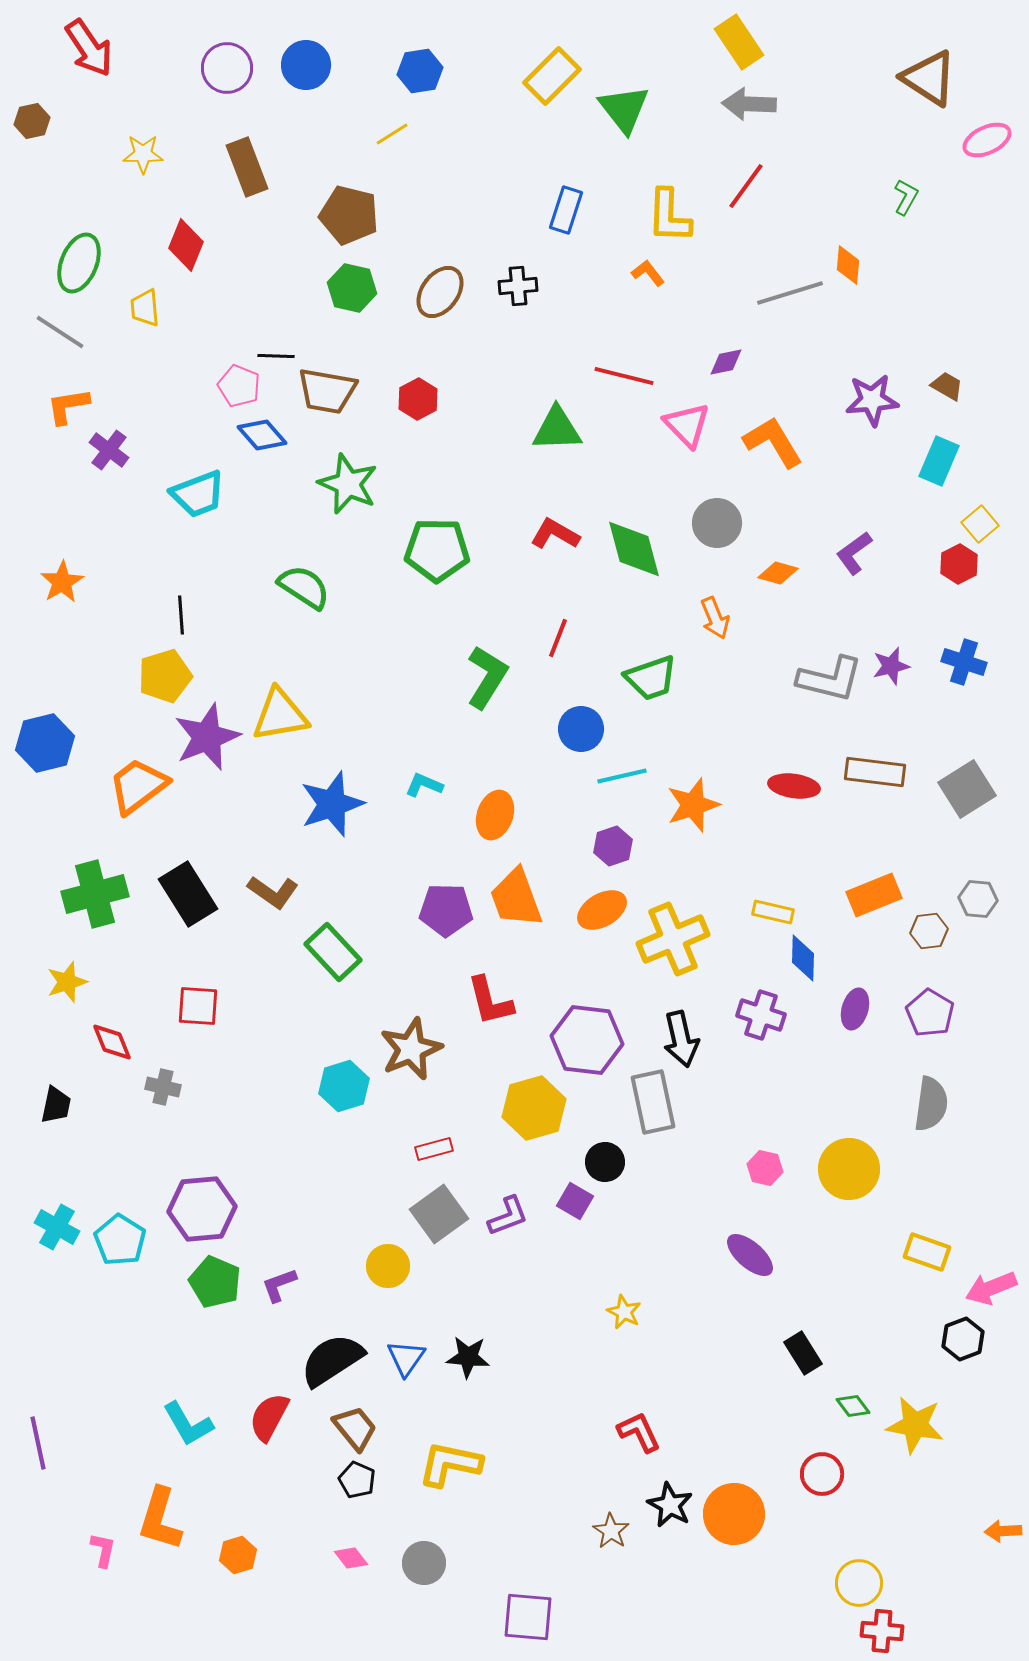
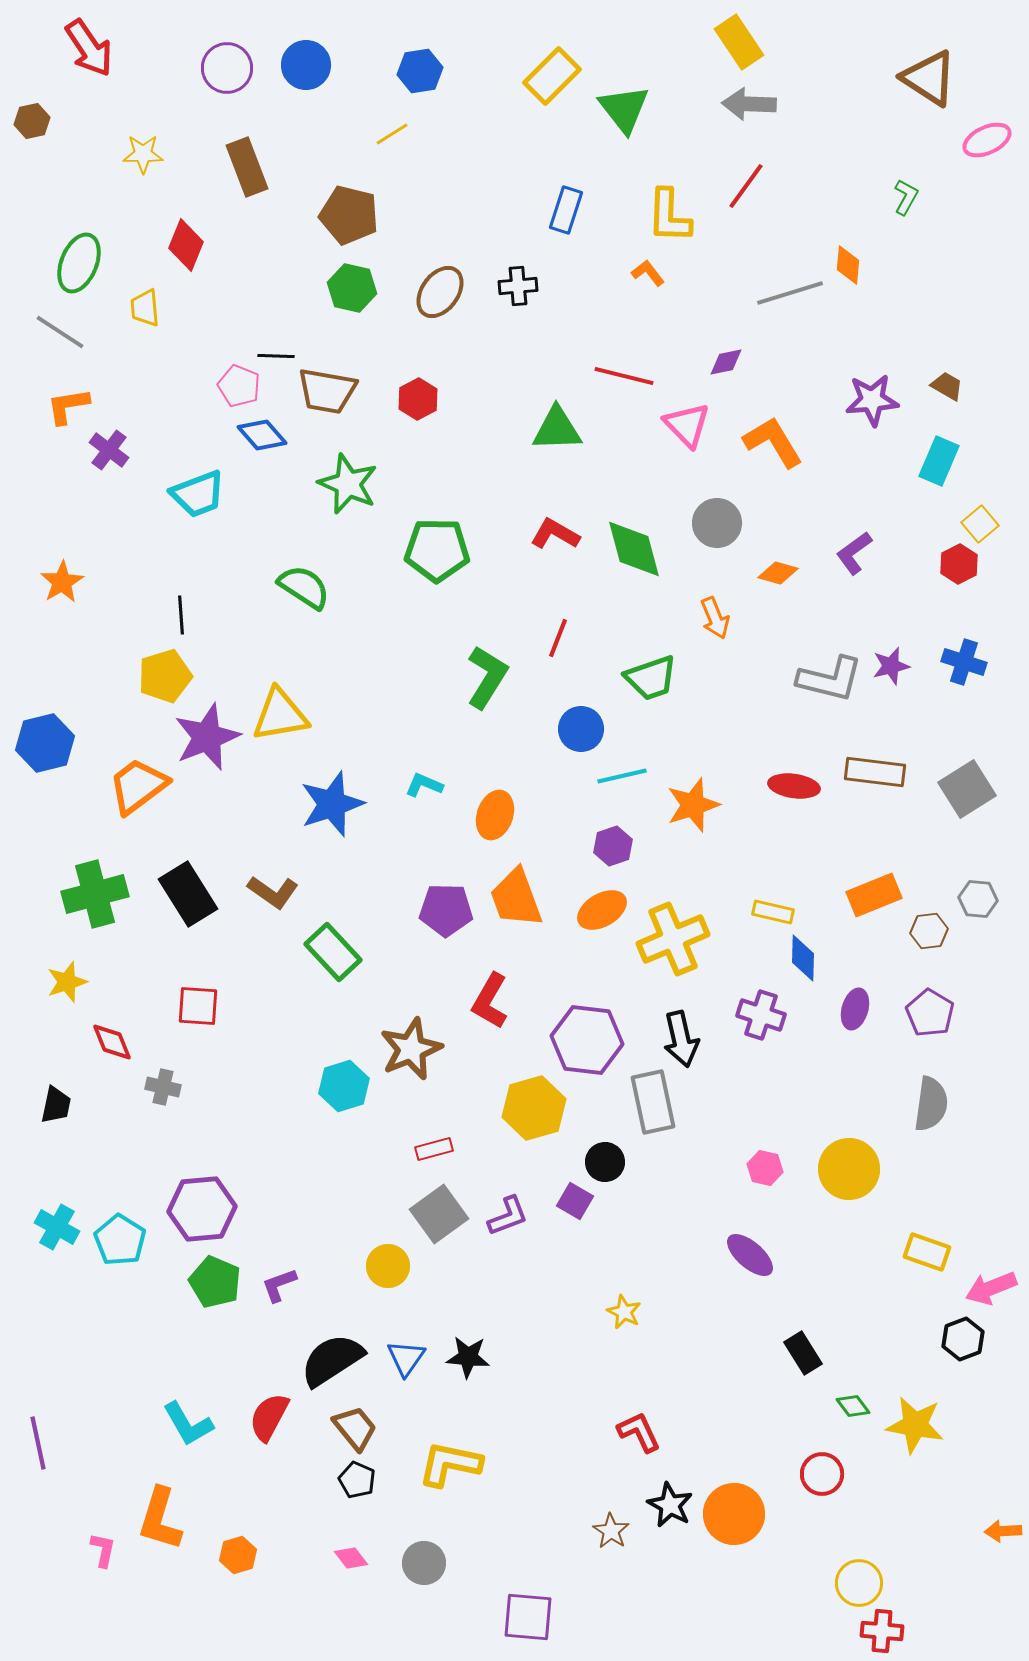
red L-shape at (490, 1001): rotated 44 degrees clockwise
